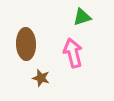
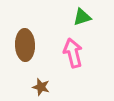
brown ellipse: moved 1 px left, 1 px down
brown star: moved 9 px down
